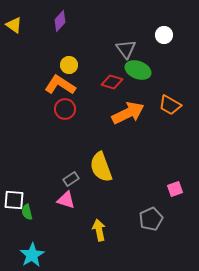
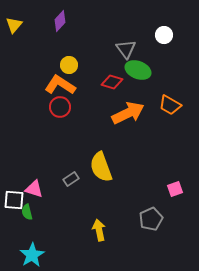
yellow triangle: rotated 36 degrees clockwise
red circle: moved 5 px left, 2 px up
pink triangle: moved 32 px left, 11 px up
